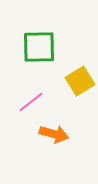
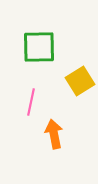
pink line: rotated 40 degrees counterclockwise
orange arrow: rotated 116 degrees counterclockwise
